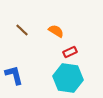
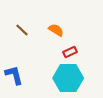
orange semicircle: moved 1 px up
cyan hexagon: rotated 8 degrees counterclockwise
